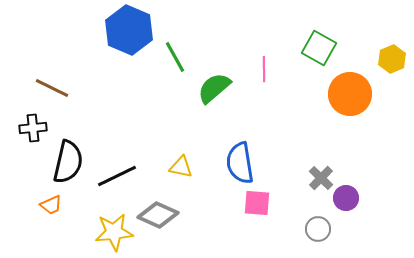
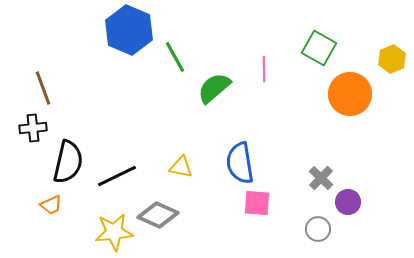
brown line: moved 9 px left; rotated 44 degrees clockwise
purple circle: moved 2 px right, 4 px down
